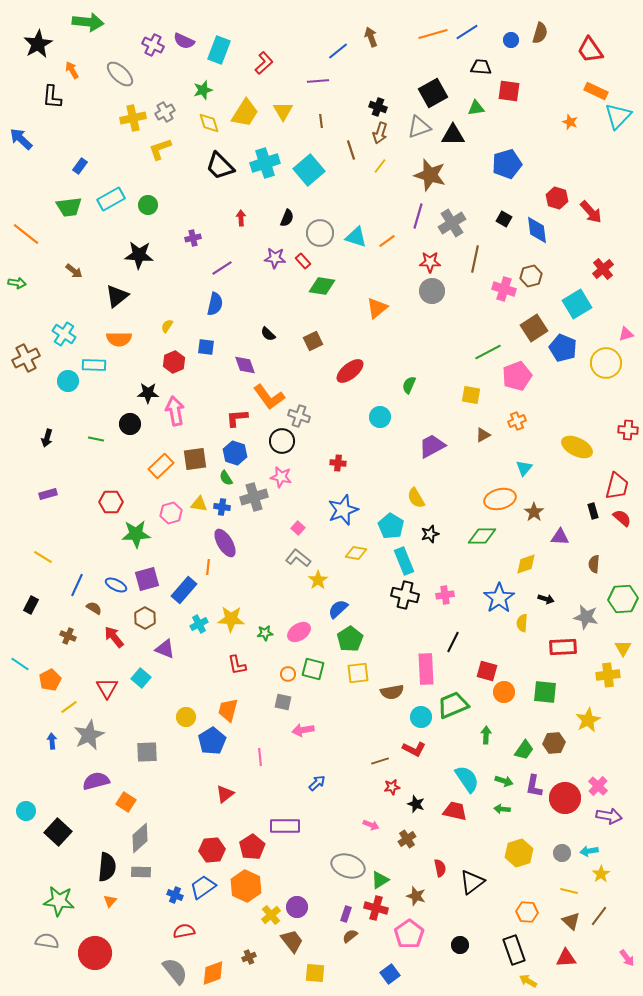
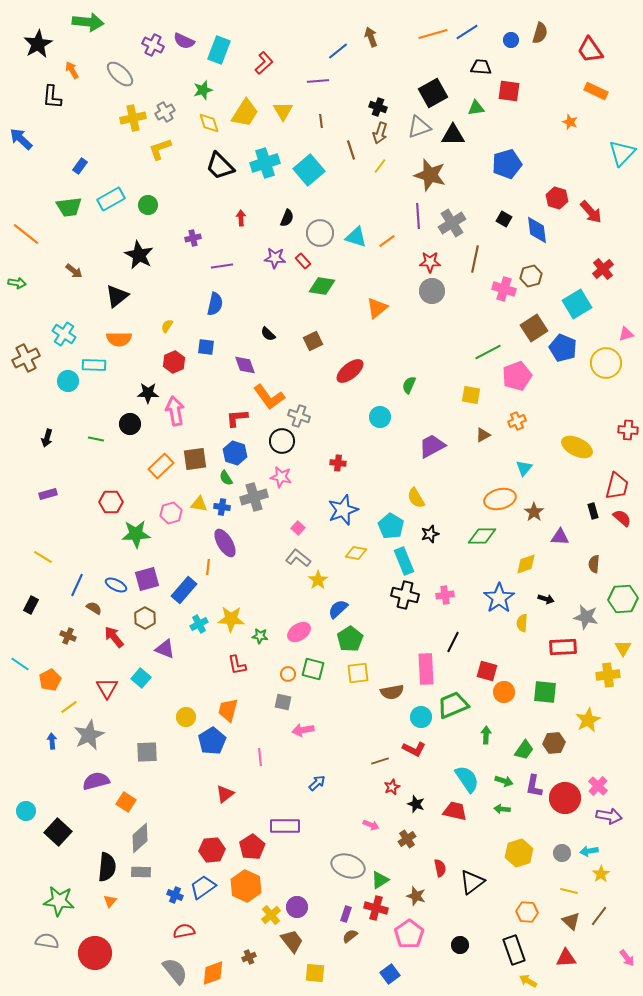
cyan triangle at (618, 116): moved 4 px right, 37 px down
purple line at (418, 216): rotated 20 degrees counterclockwise
black star at (139, 255): rotated 24 degrees clockwise
purple line at (222, 268): moved 2 px up; rotated 25 degrees clockwise
green star at (265, 633): moved 5 px left, 3 px down; rotated 14 degrees clockwise
red star at (392, 787): rotated 14 degrees counterclockwise
